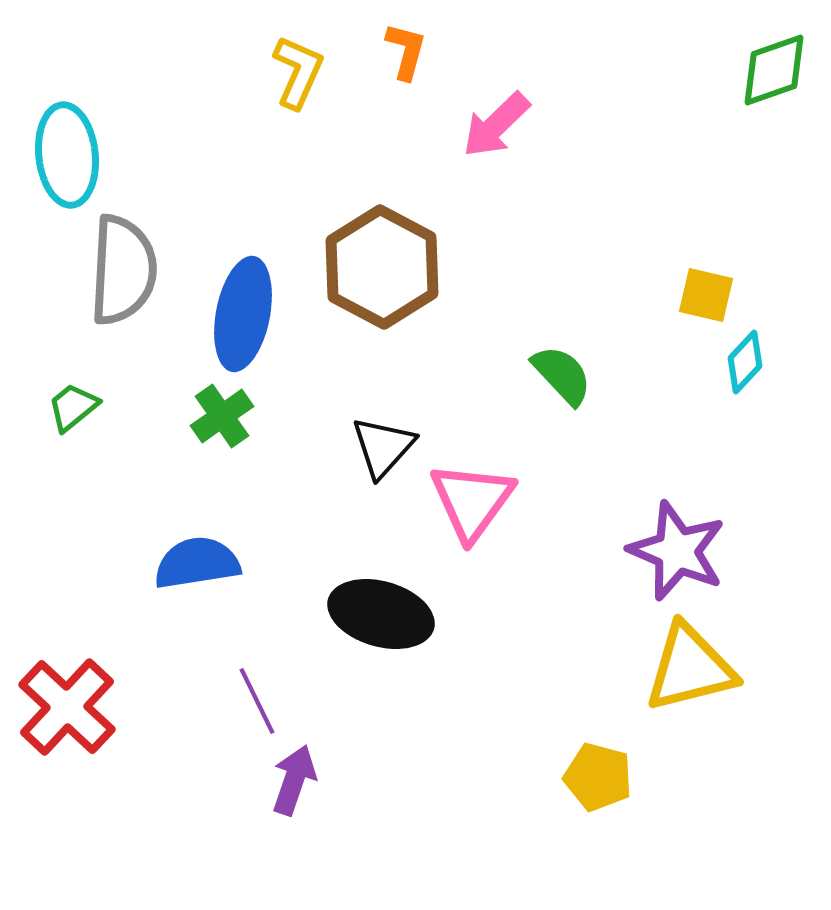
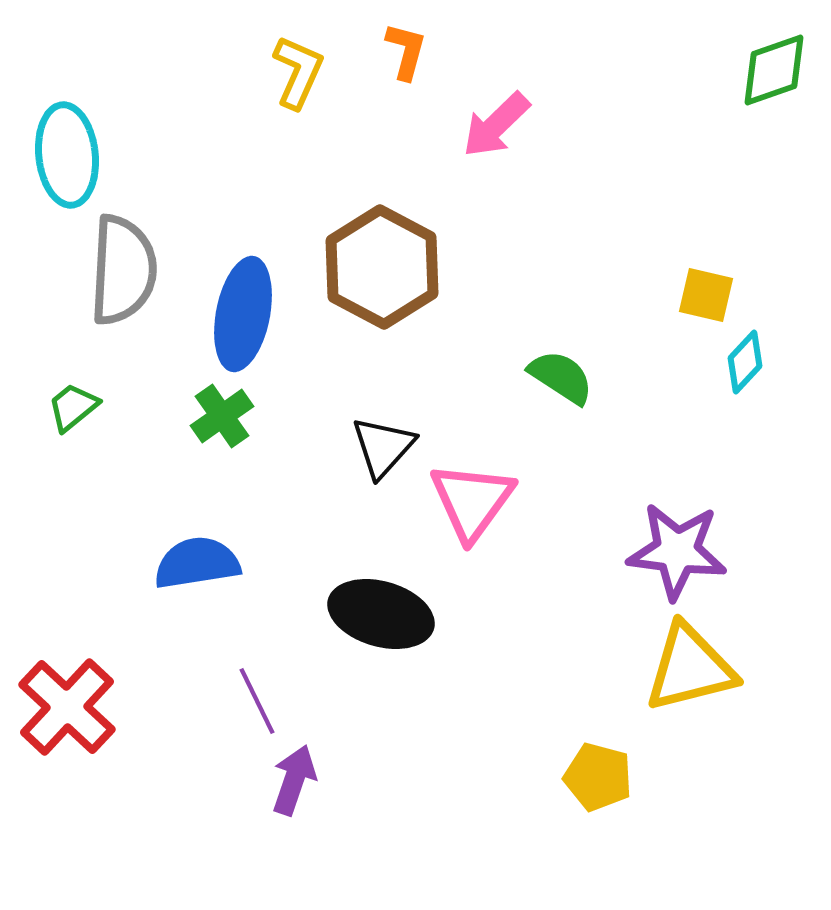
green semicircle: moved 1 px left, 2 px down; rotated 14 degrees counterclockwise
purple star: rotated 16 degrees counterclockwise
